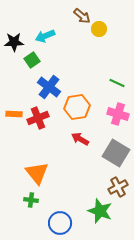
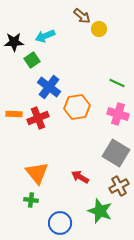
red arrow: moved 38 px down
brown cross: moved 1 px right, 1 px up
